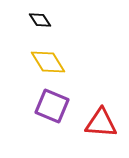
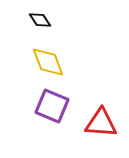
yellow diamond: rotated 12 degrees clockwise
